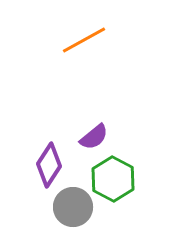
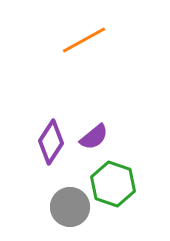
purple diamond: moved 2 px right, 23 px up
green hexagon: moved 5 px down; rotated 9 degrees counterclockwise
gray circle: moved 3 px left
